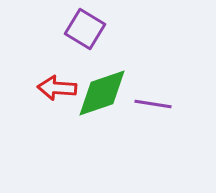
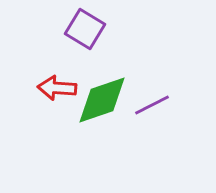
green diamond: moved 7 px down
purple line: moved 1 px left, 1 px down; rotated 36 degrees counterclockwise
